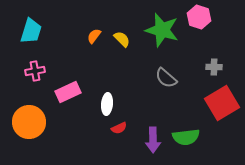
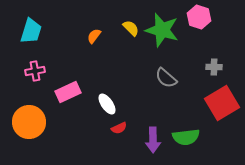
yellow semicircle: moved 9 px right, 11 px up
white ellipse: rotated 40 degrees counterclockwise
